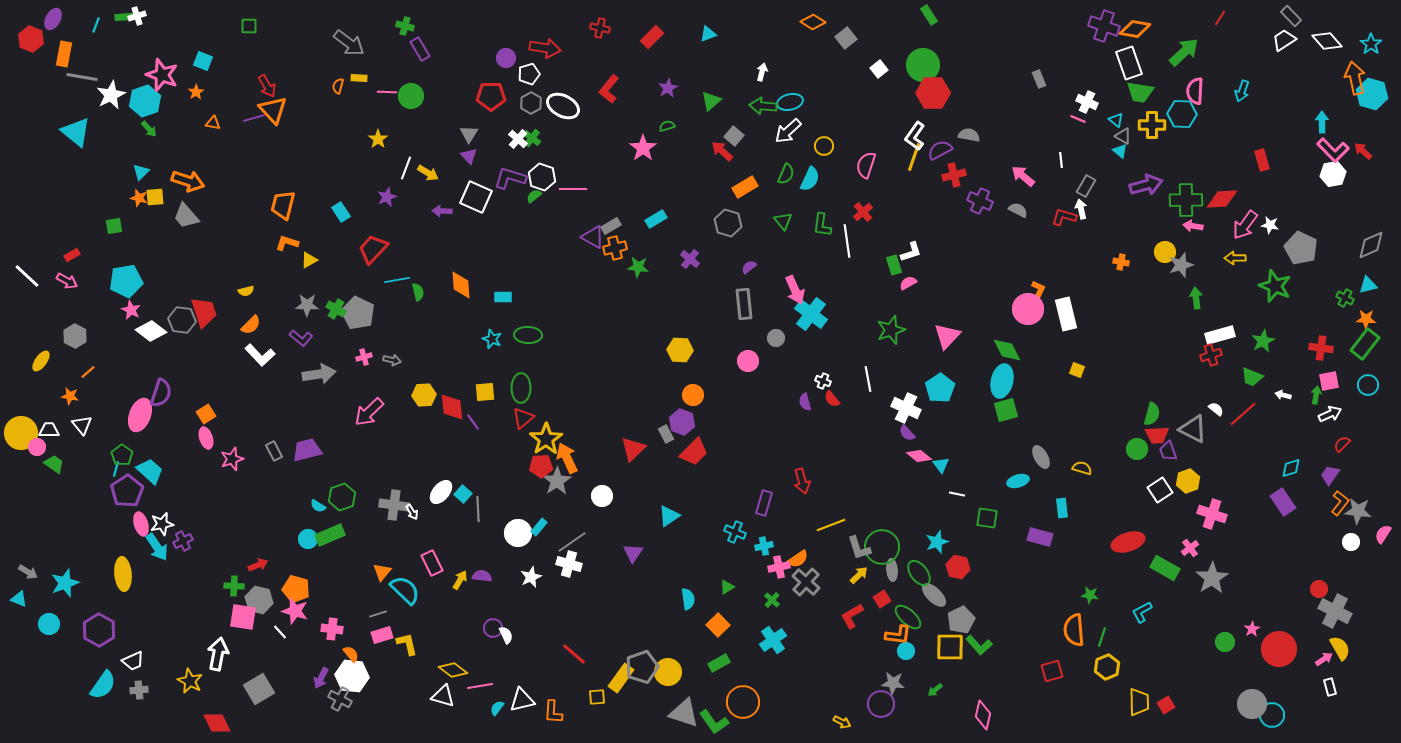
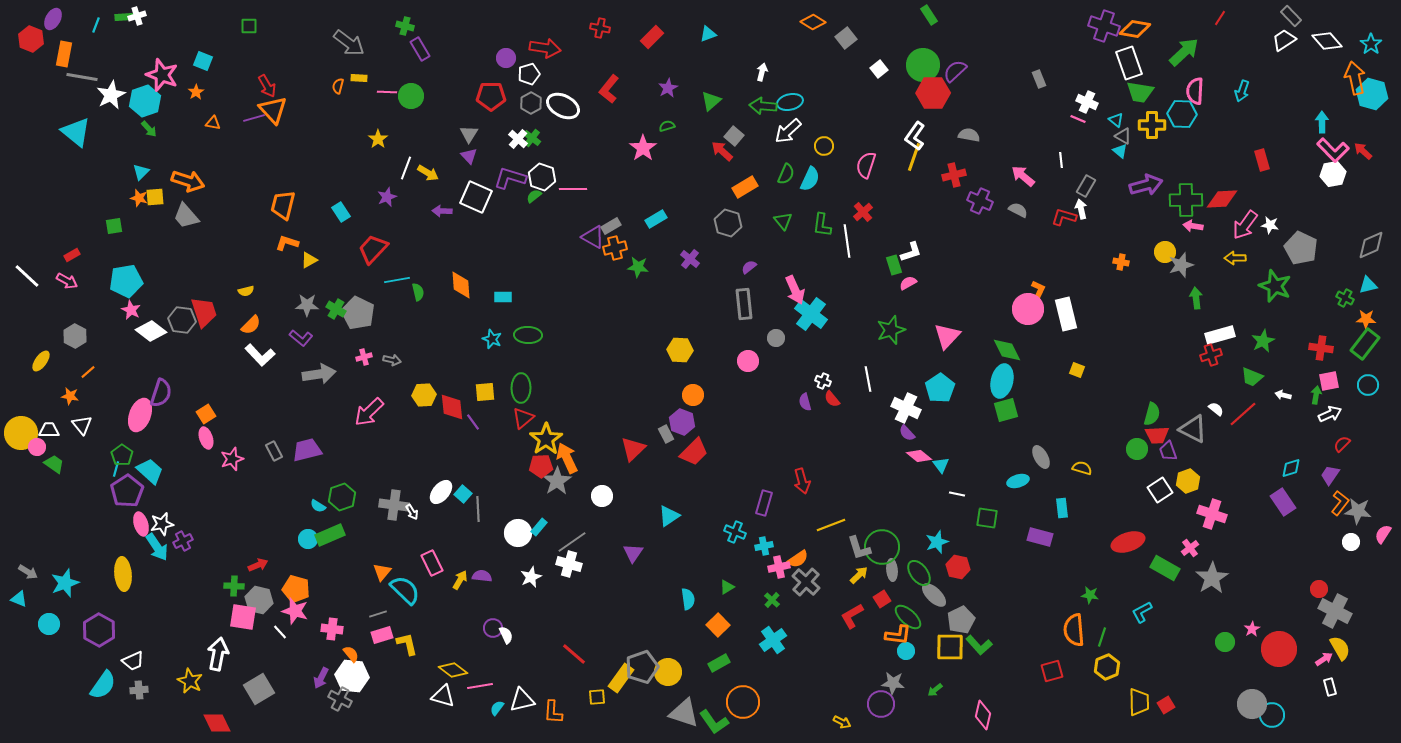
purple semicircle at (940, 150): moved 15 px right, 79 px up; rotated 15 degrees counterclockwise
